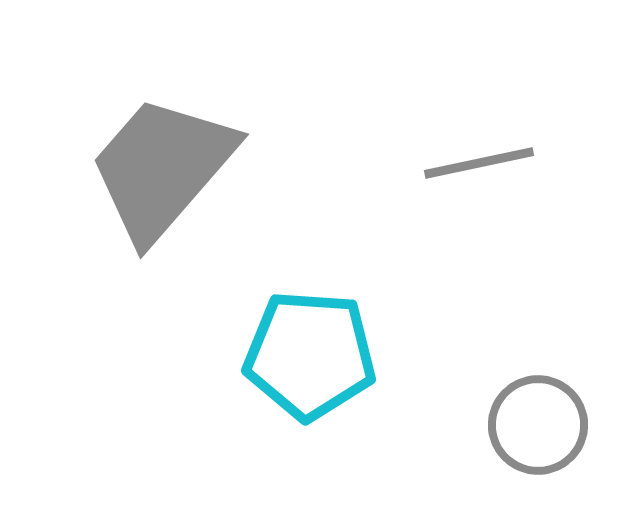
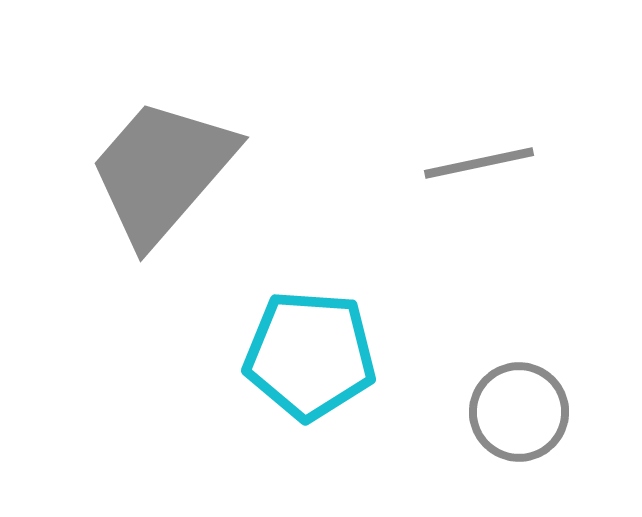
gray trapezoid: moved 3 px down
gray circle: moved 19 px left, 13 px up
